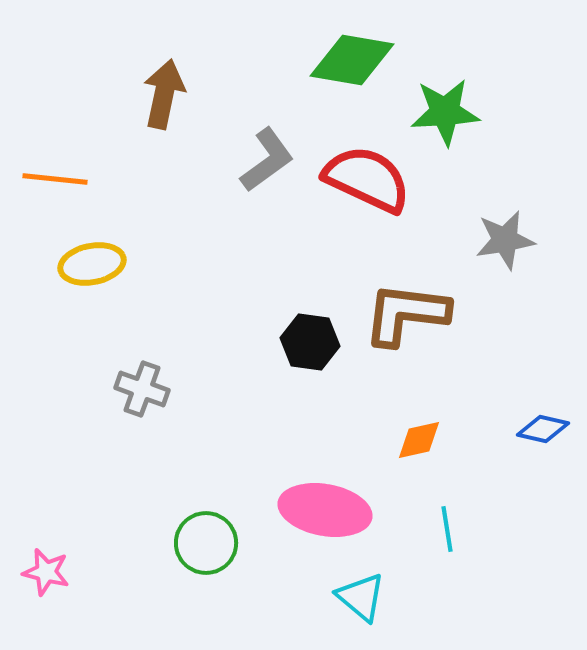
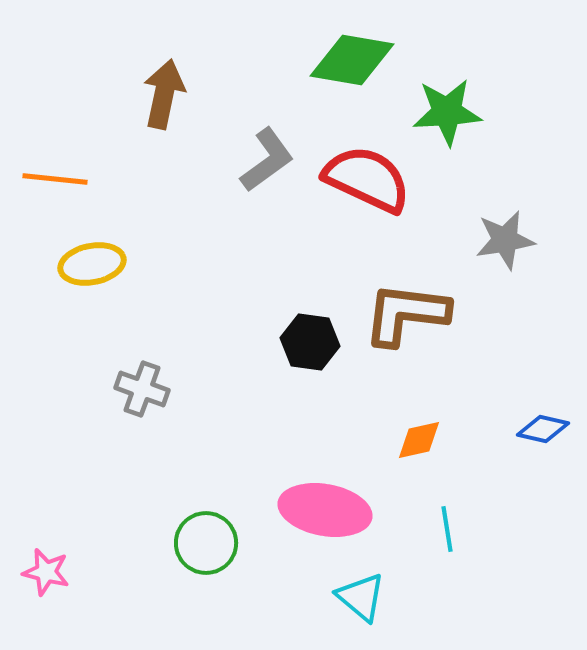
green star: moved 2 px right
